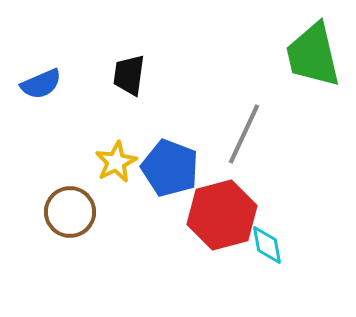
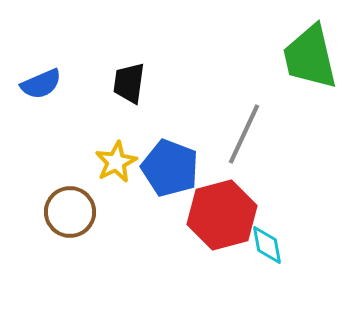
green trapezoid: moved 3 px left, 2 px down
black trapezoid: moved 8 px down
